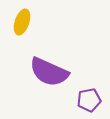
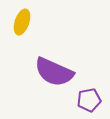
purple semicircle: moved 5 px right
